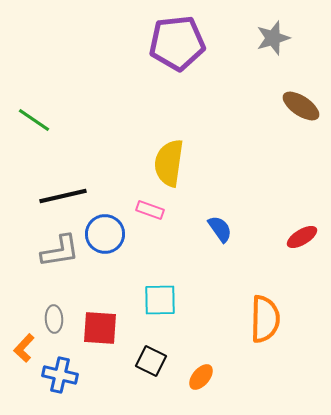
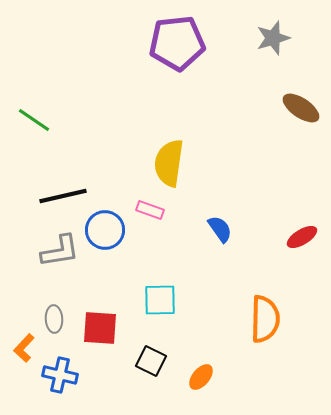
brown ellipse: moved 2 px down
blue circle: moved 4 px up
